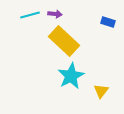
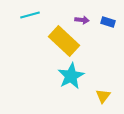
purple arrow: moved 27 px right, 6 px down
yellow triangle: moved 2 px right, 5 px down
